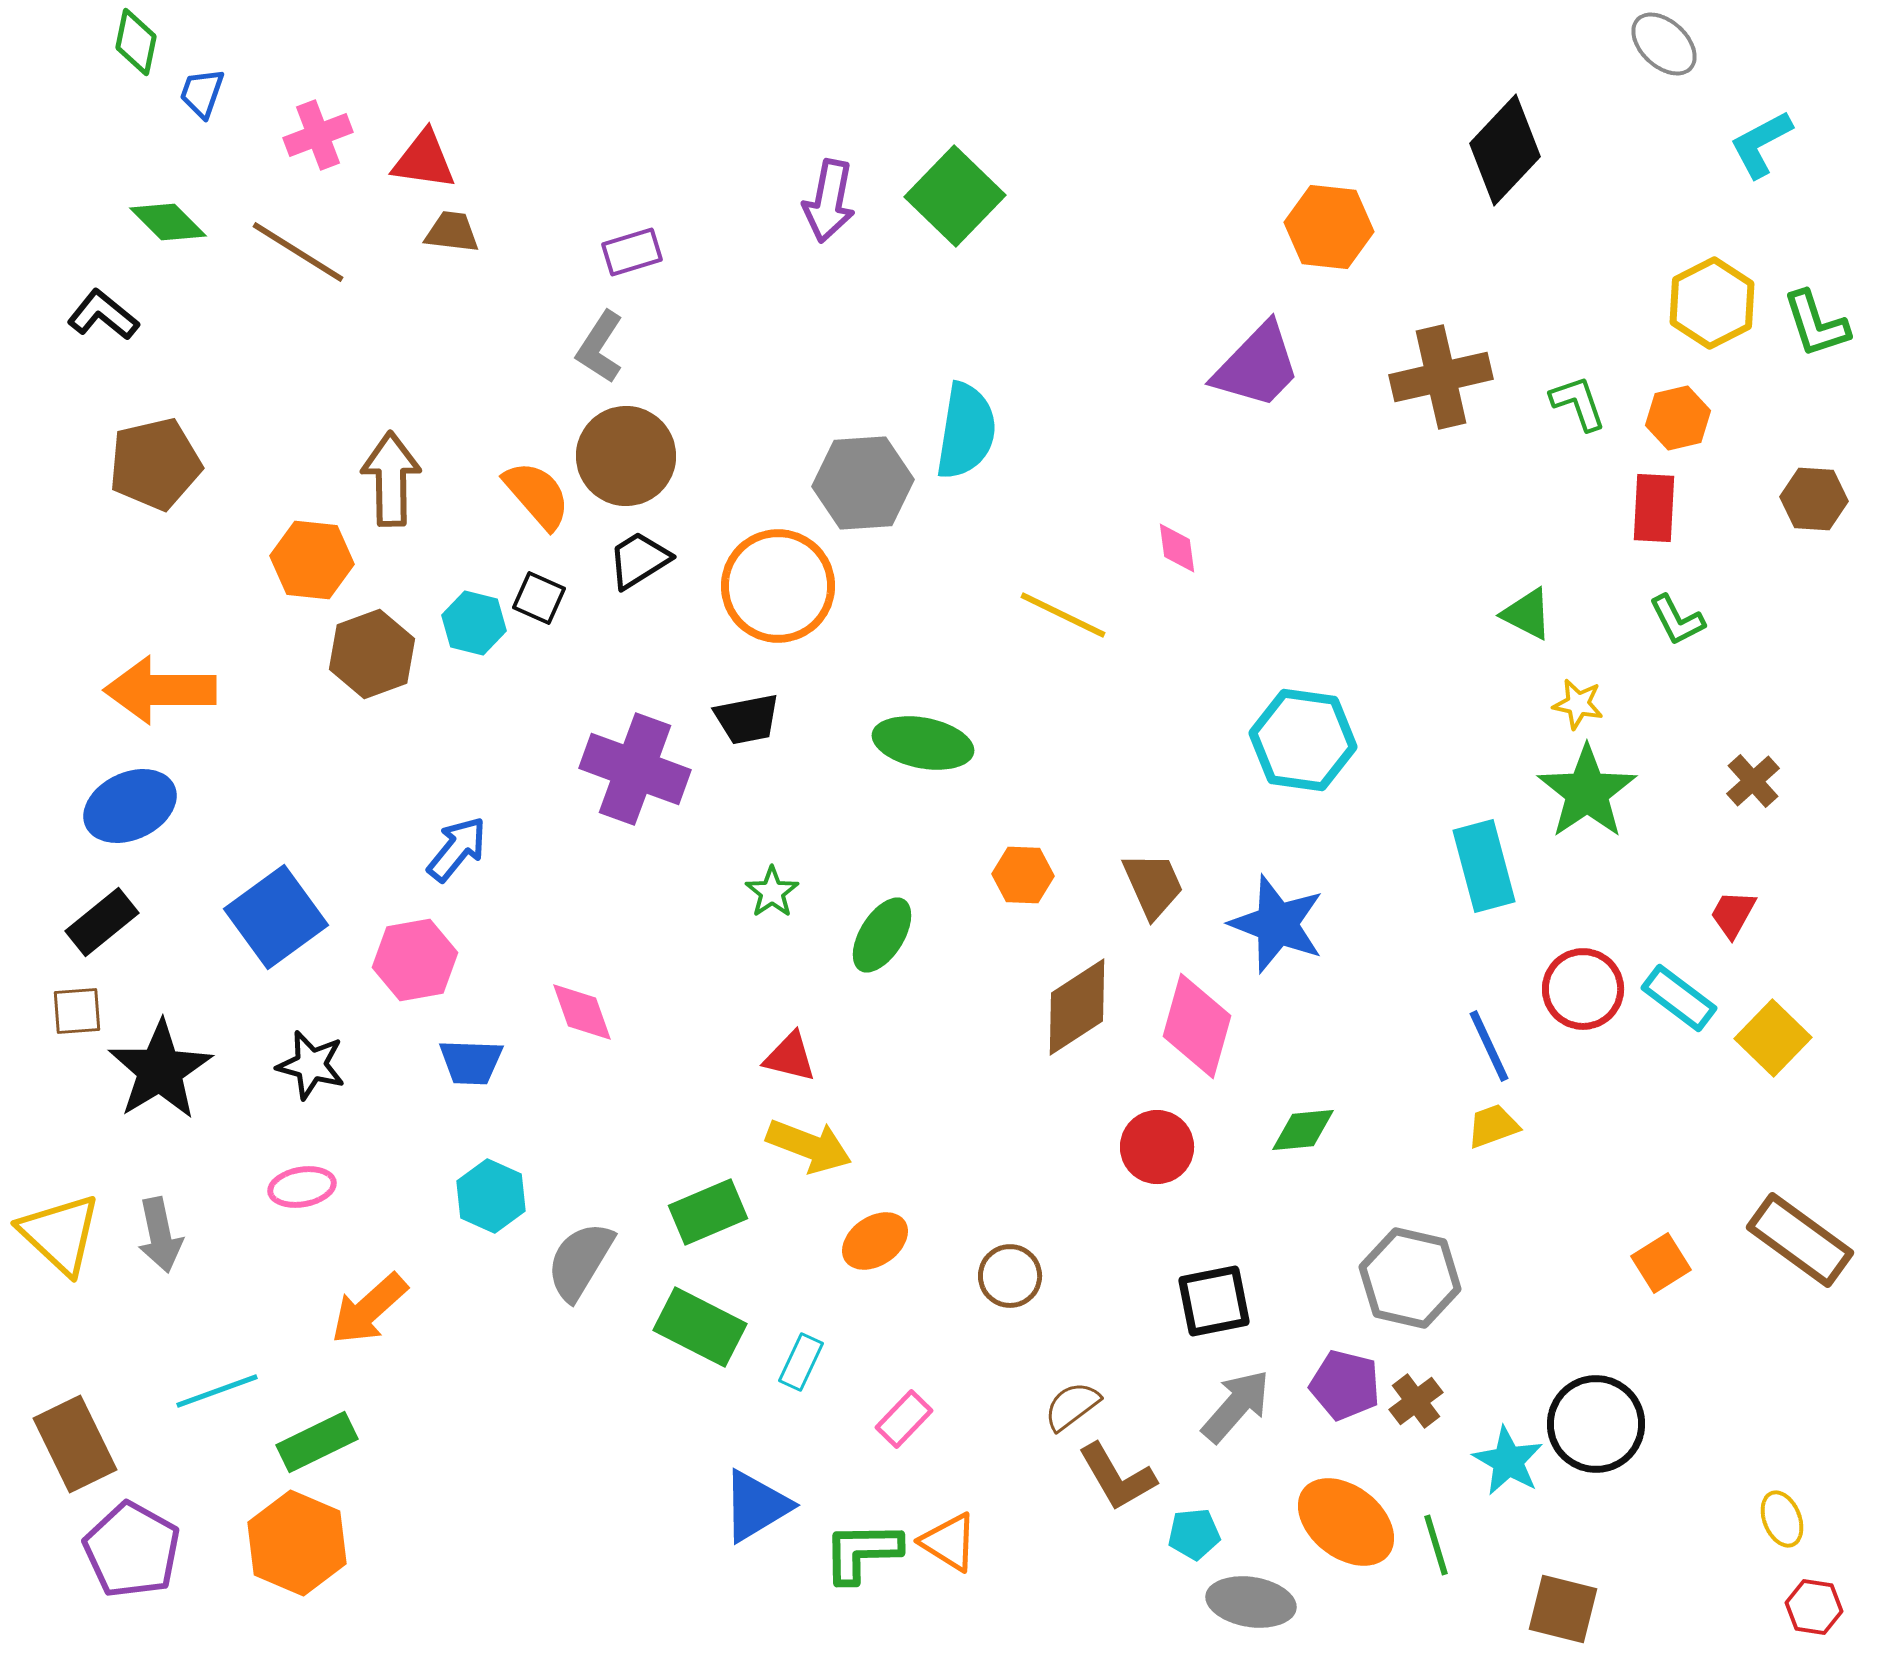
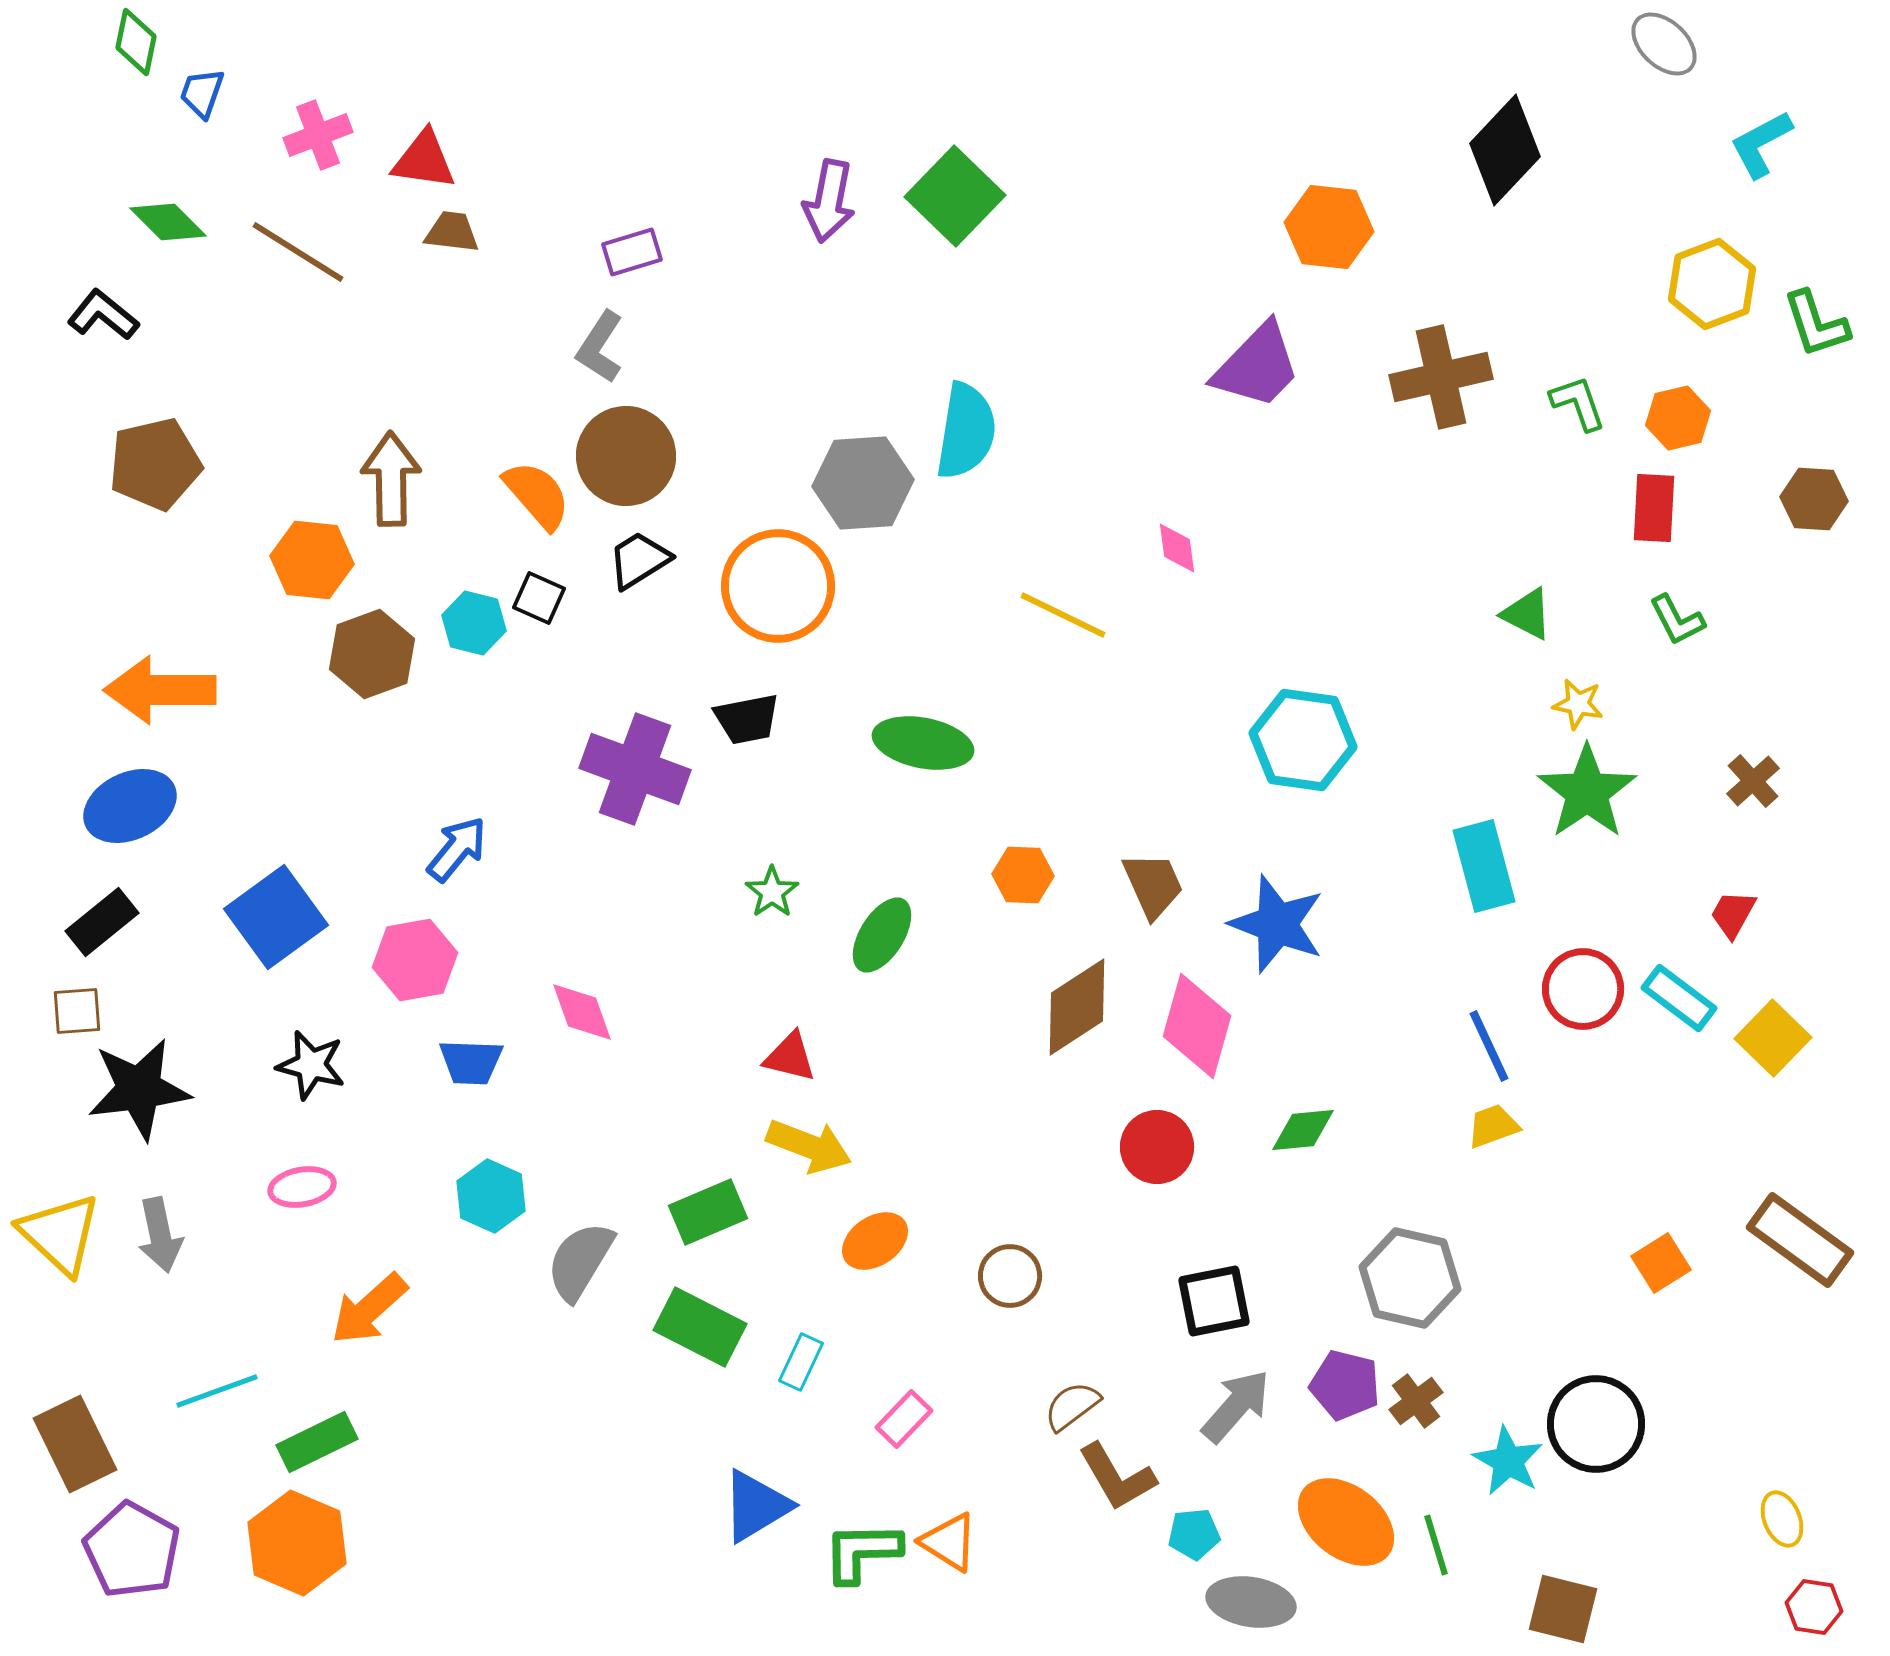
yellow hexagon at (1712, 303): moved 19 px up; rotated 6 degrees clockwise
black star at (160, 1070): moved 21 px left, 19 px down; rotated 24 degrees clockwise
